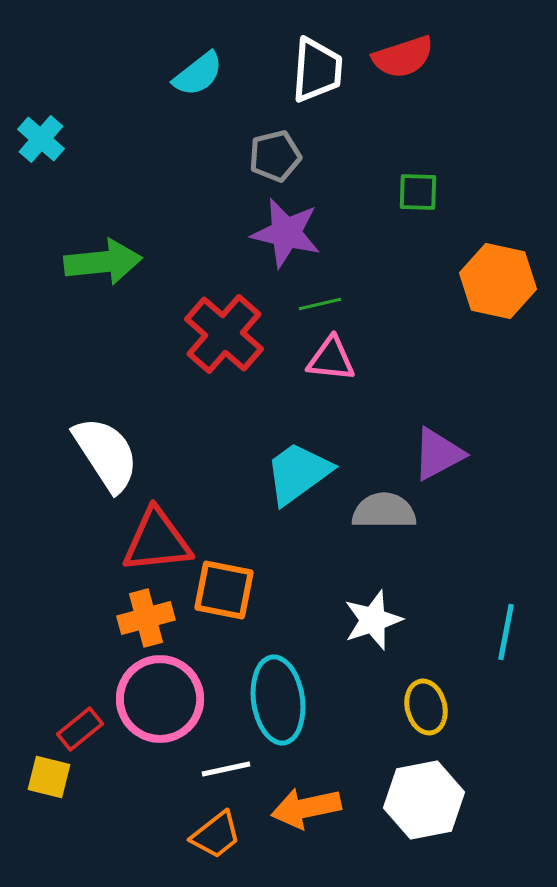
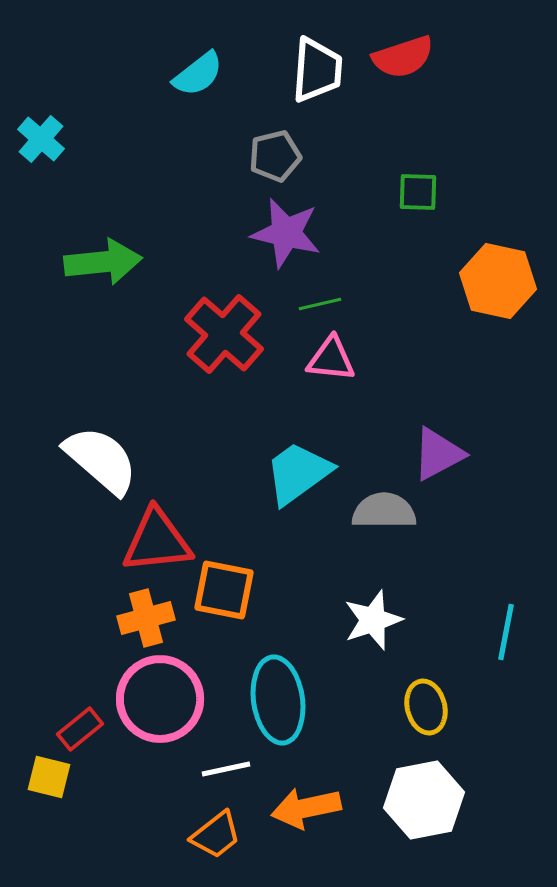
white semicircle: moved 5 px left, 6 px down; rotated 16 degrees counterclockwise
